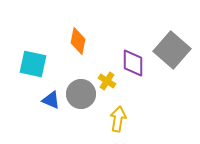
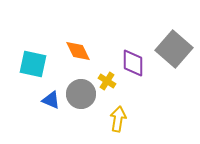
orange diamond: moved 10 px down; rotated 36 degrees counterclockwise
gray square: moved 2 px right, 1 px up
